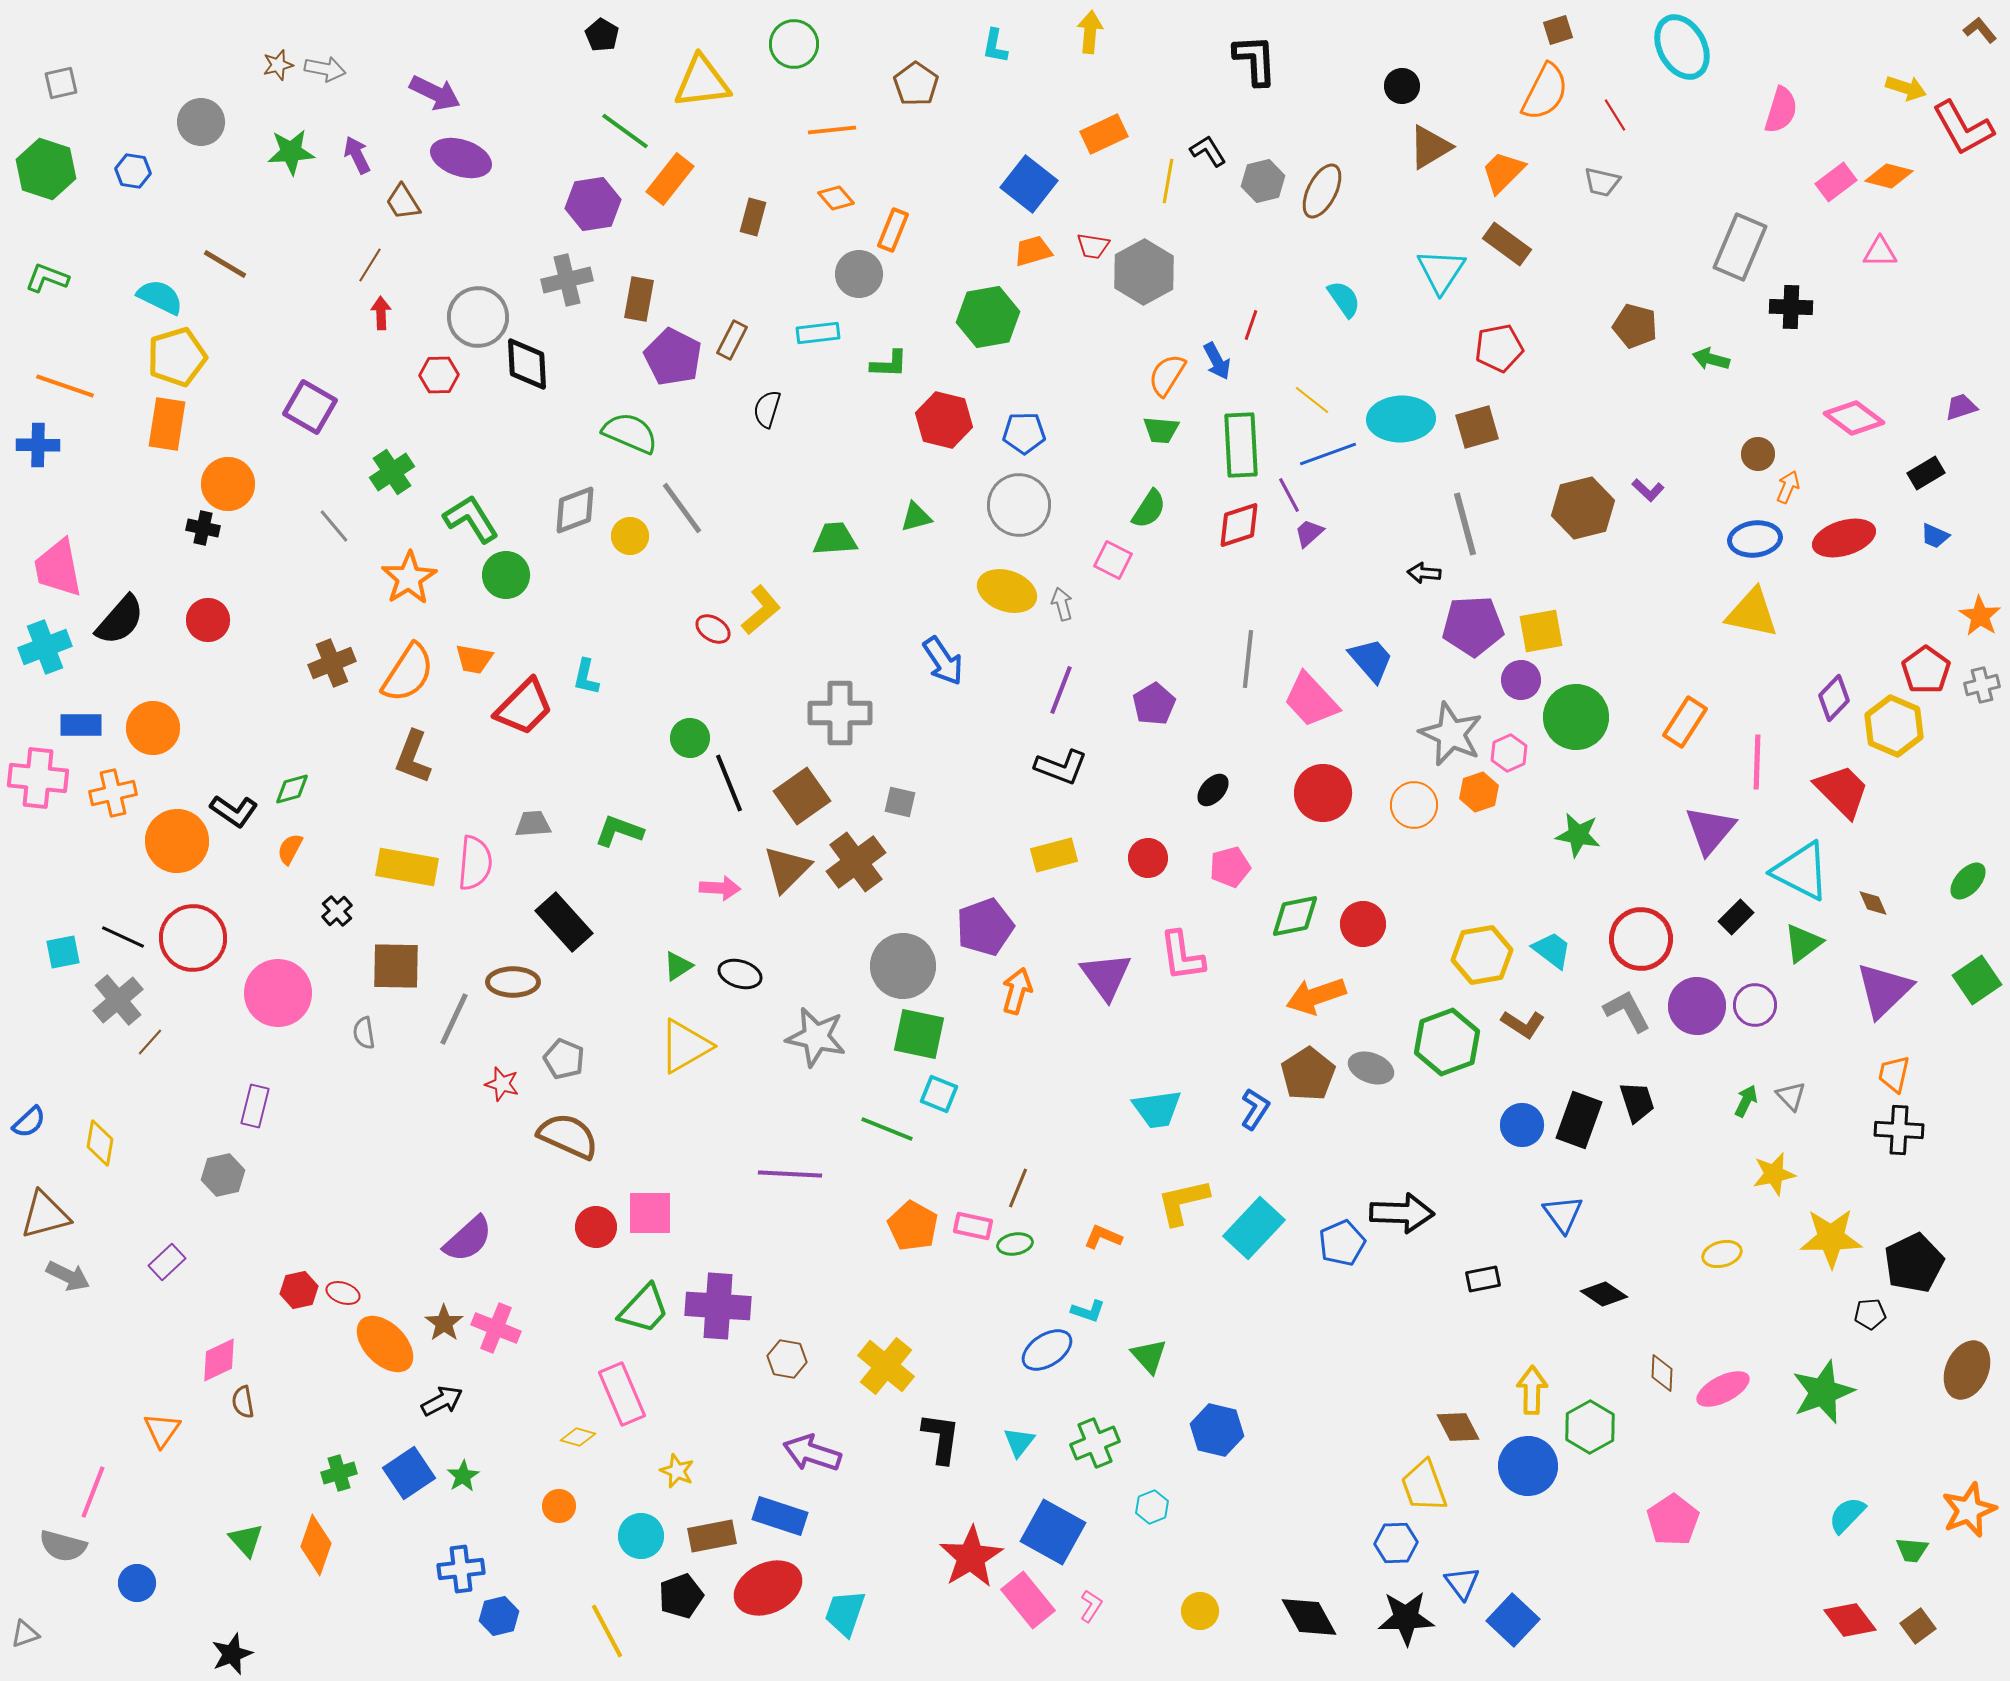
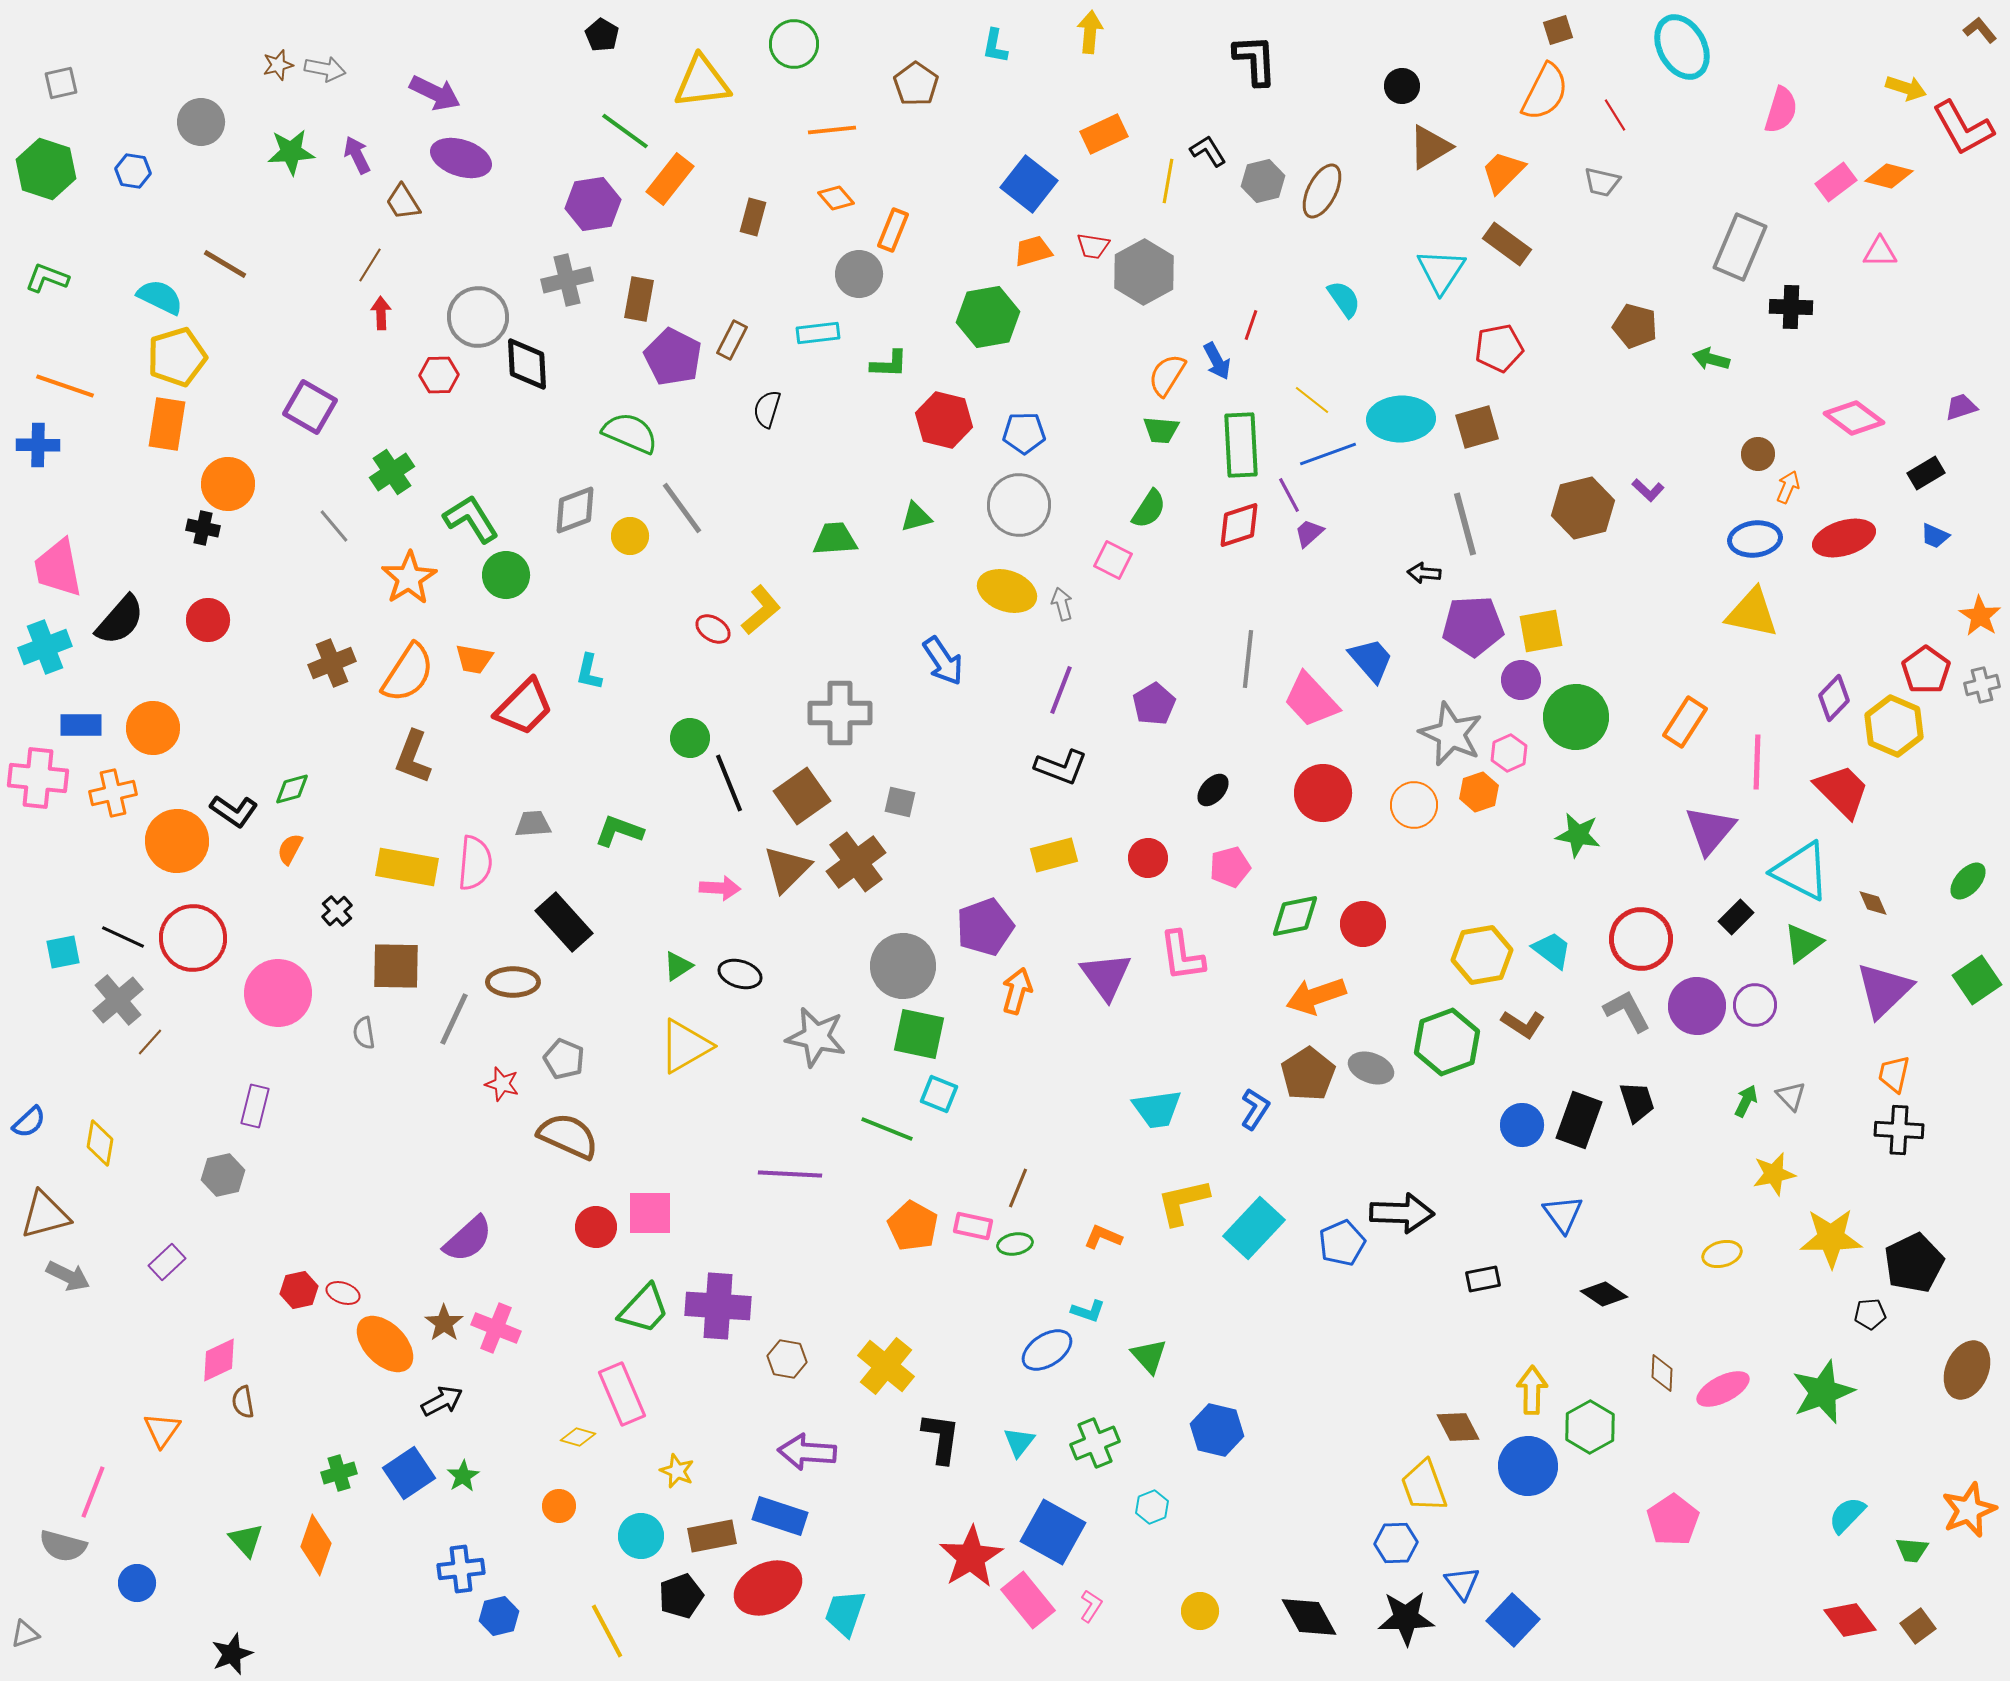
cyan L-shape at (586, 677): moved 3 px right, 5 px up
purple arrow at (812, 1453): moved 5 px left, 1 px up; rotated 14 degrees counterclockwise
